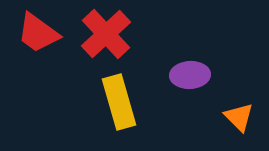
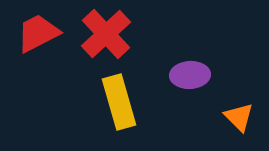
red trapezoid: rotated 117 degrees clockwise
